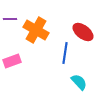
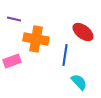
purple line: moved 4 px right; rotated 16 degrees clockwise
orange cross: moved 9 px down; rotated 20 degrees counterclockwise
blue line: moved 2 px down
